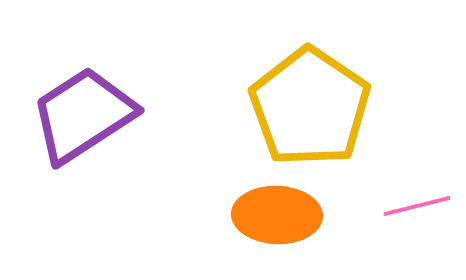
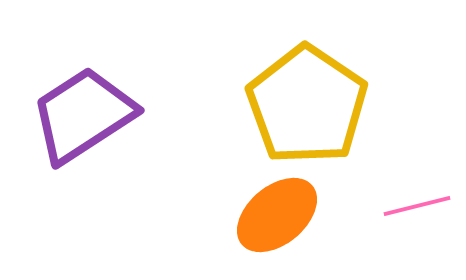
yellow pentagon: moved 3 px left, 2 px up
orange ellipse: rotated 42 degrees counterclockwise
